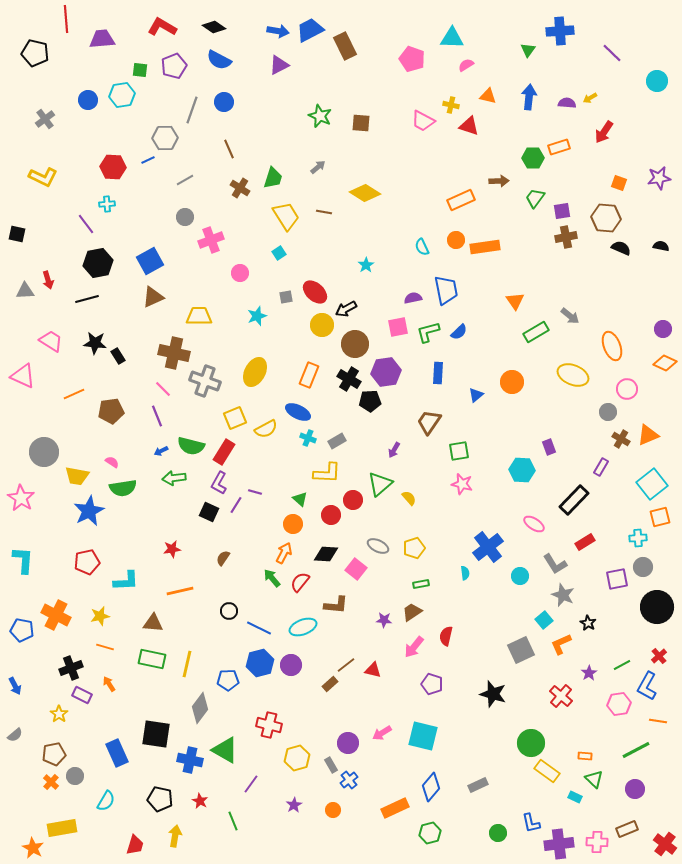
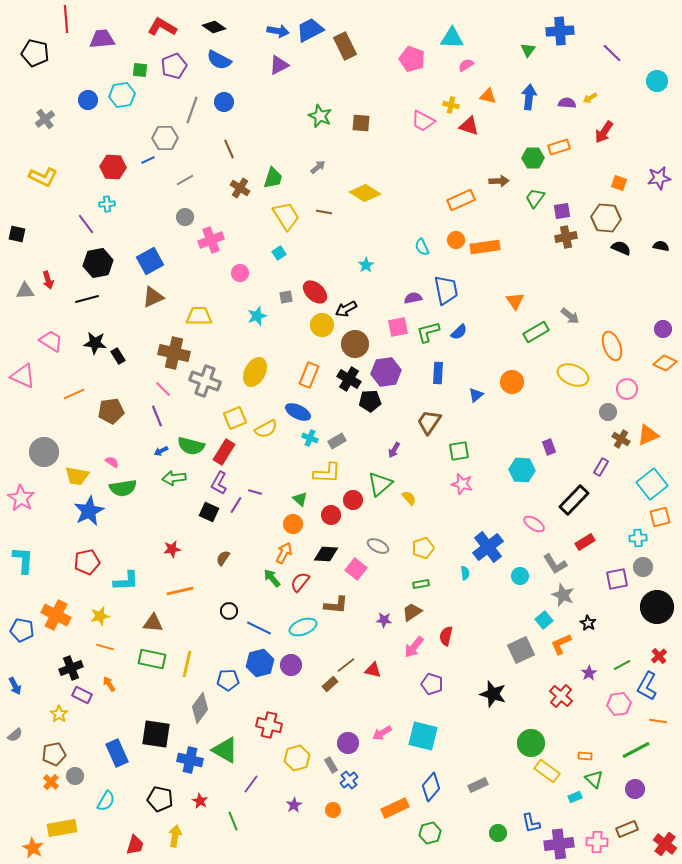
cyan cross at (308, 438): moved 2 px right
yellow pentagon at (414, 548): moved 9 px right
cyan rectangle at (575, 797): rotated 48 degrees counterclockwise
